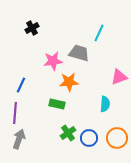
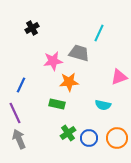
cyan semicircle: moved 2 px left, 1 px down; rotated 98 degrees clockwise
purple line: rotated 30 degrees counterclockwise
gray arrow: rotated 42 degrees counterclockwise
